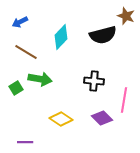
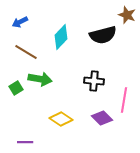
brown star: moved 1 px right, 1 px up
